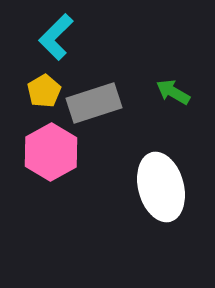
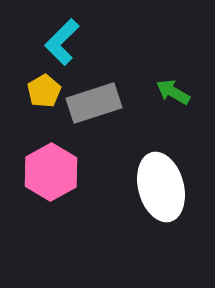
cyan L-shape: moved 6 px right, 5 px down
pink hexagon: moved 20 px down
